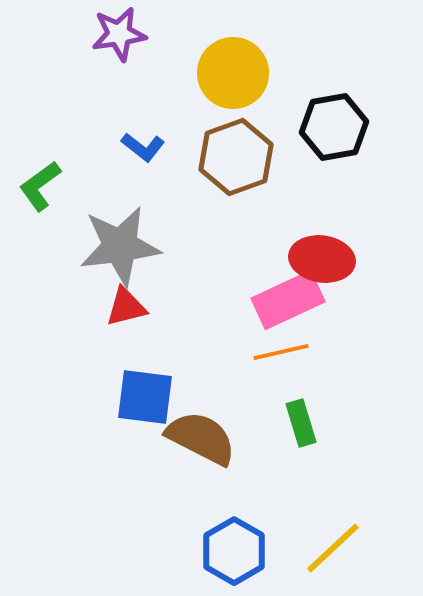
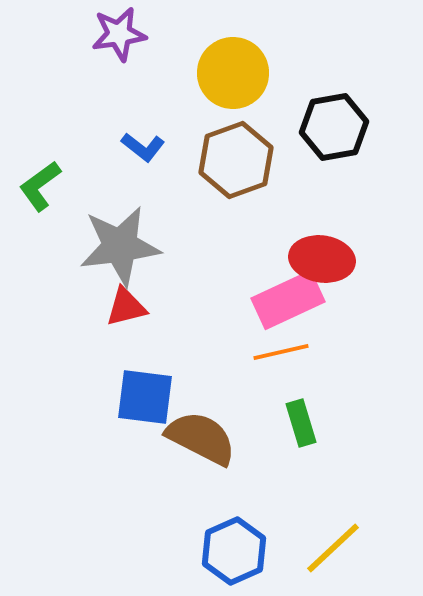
brown hexagon: moved 3 px down
blue hexagon: rotated 6 degrees clockwise
